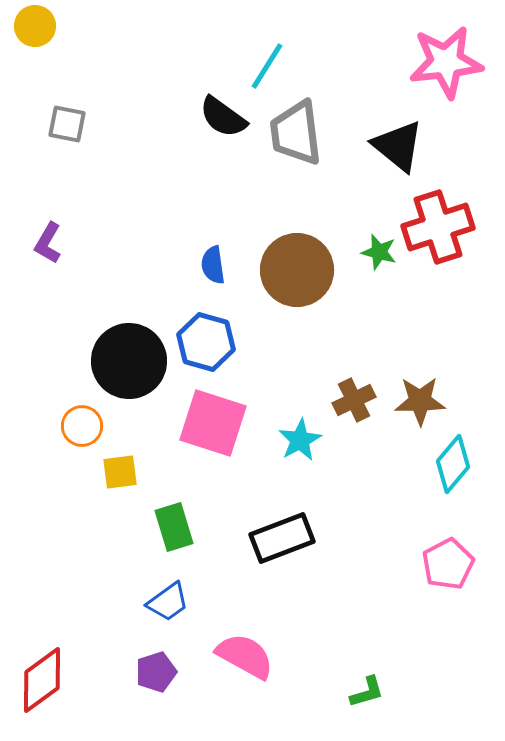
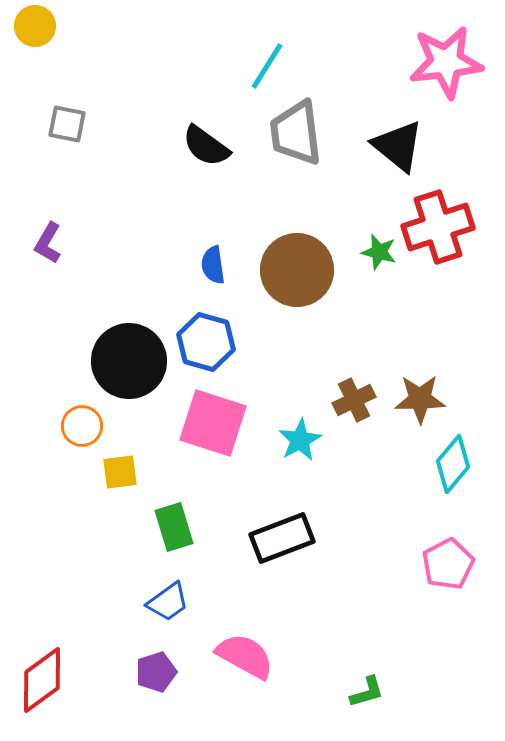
black semicircle: moved 17 px left, 29 px down
brown star: moved 2 px up
